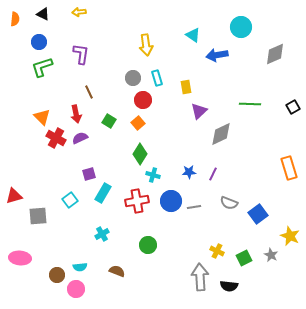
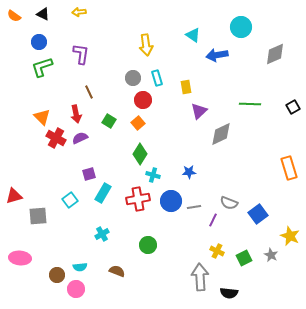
orange semicircle at (15, 19): moved 1 px left, 3 px up; rotated 120 degrees clockwise
purple line at (213, 174): moved 46 px down
red cross at (137, 201): moved 1 px right, 2 px up
black semicircle at (229, 286): moved 7 px down
